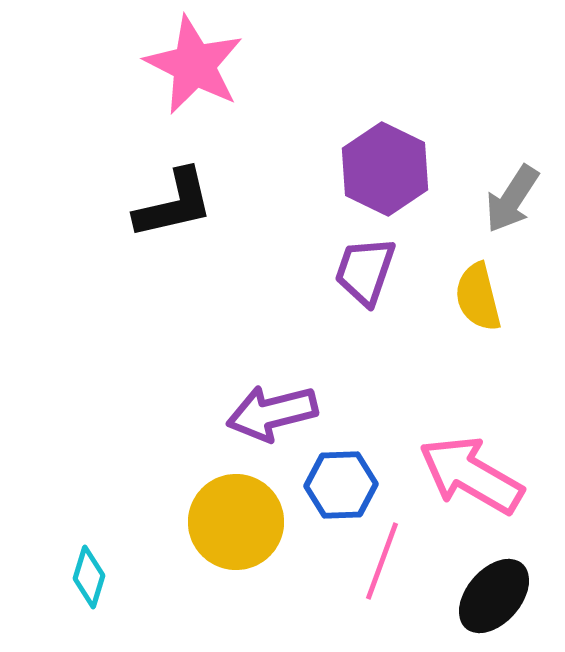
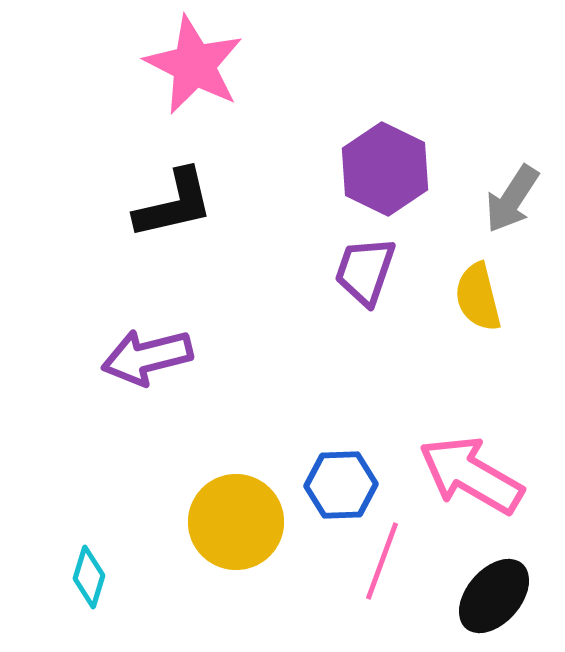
purple arrow: moved 125 px left, 56 px up
